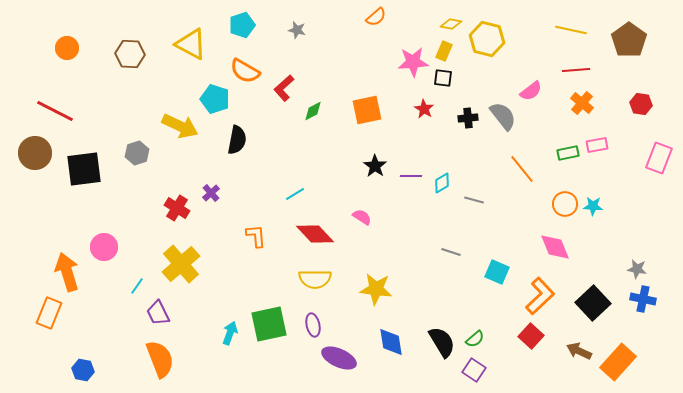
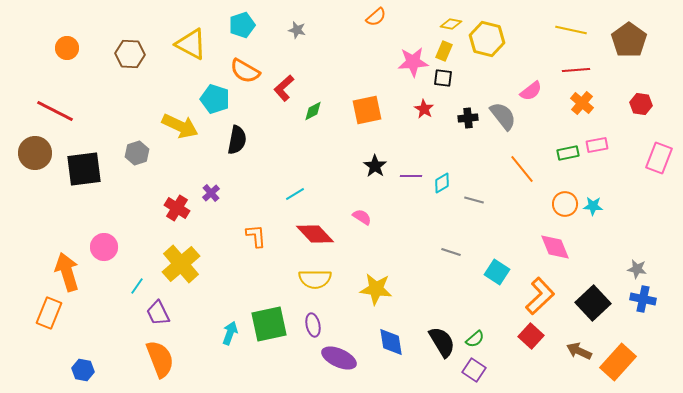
cyan square at (497, 272): rotated 10 degrees clockwise
